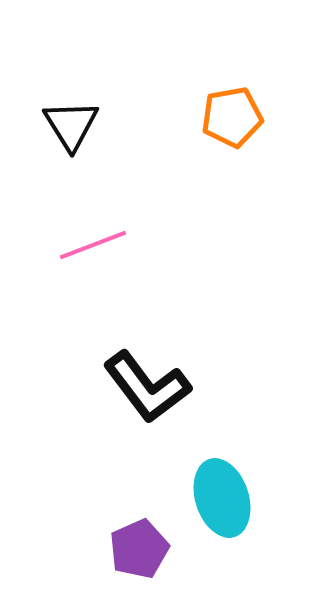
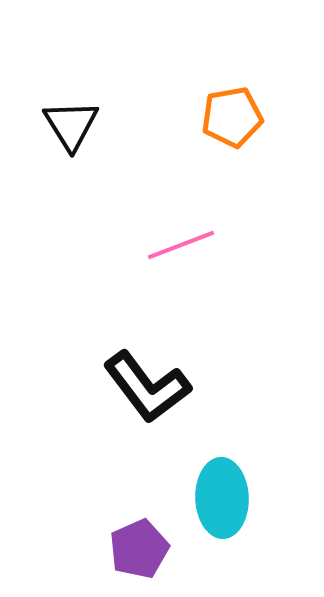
pink line: moved 88 px right
cyan ellipse: rotated 16 degrees clockwise
